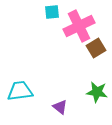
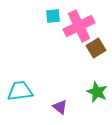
cyan square: moved 1 px right, 4 px down
green star: rotated 15 degrees clockwise
